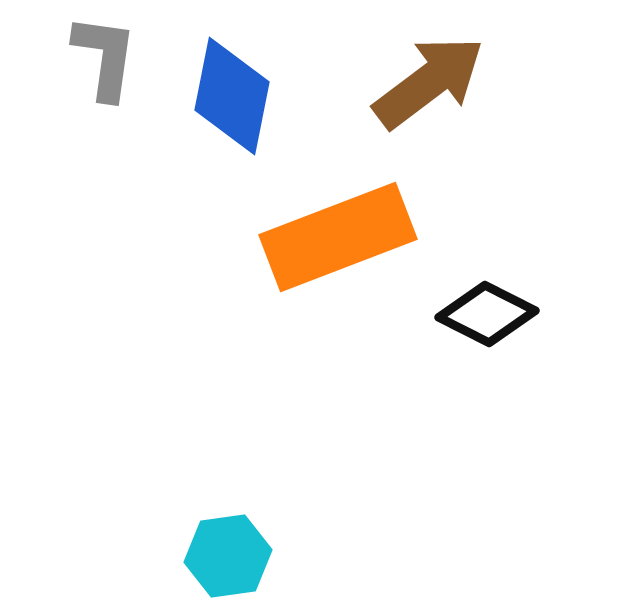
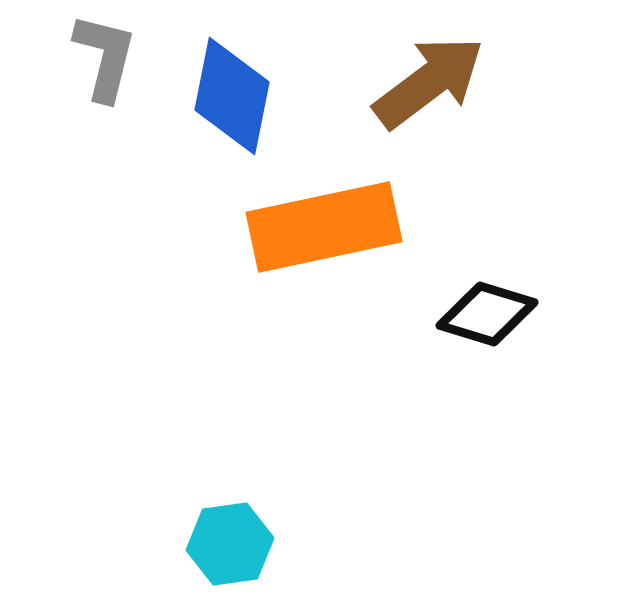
gray L-shape: rotated 6 degrees clockwise
orange rectangle: moved 14 px left, 10 px up; rotated 9 degrees clockwise
black diamond: rotated 10 degrees counterclockwise
cyan hexagon: moved 2 px right, 12 px up
